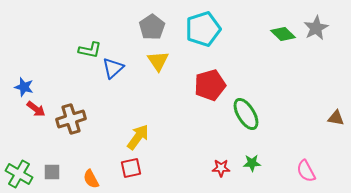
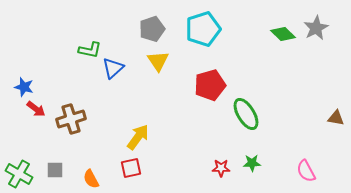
gray pentagon: moved 2 px down; rotated 15 degrees clockwise
gray square: moved 3 px right, 2 px up
